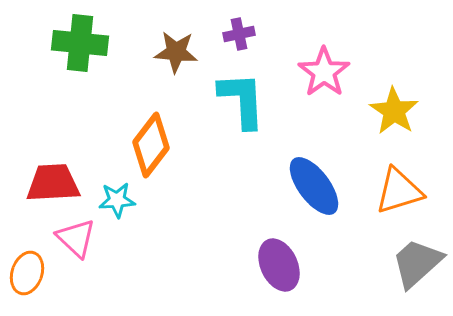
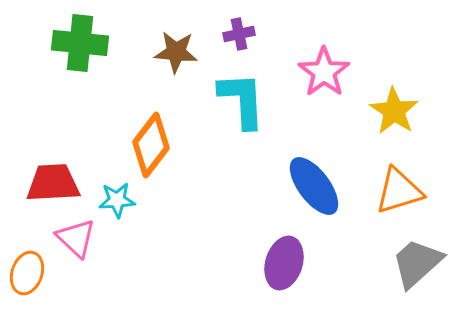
purple ellipse: moved 5 px right, 2 px up; rotated 42 degrees clockwise
